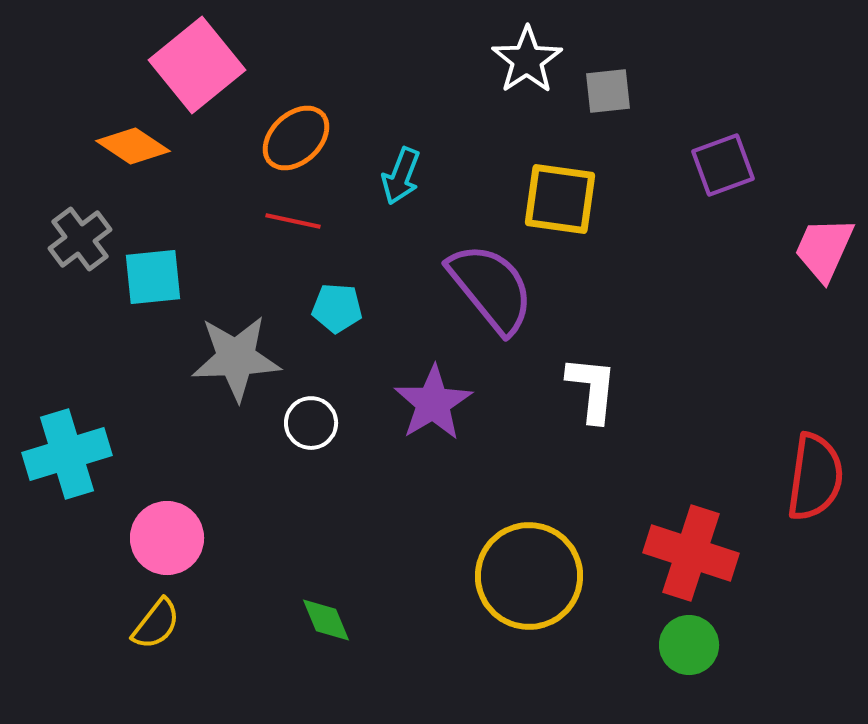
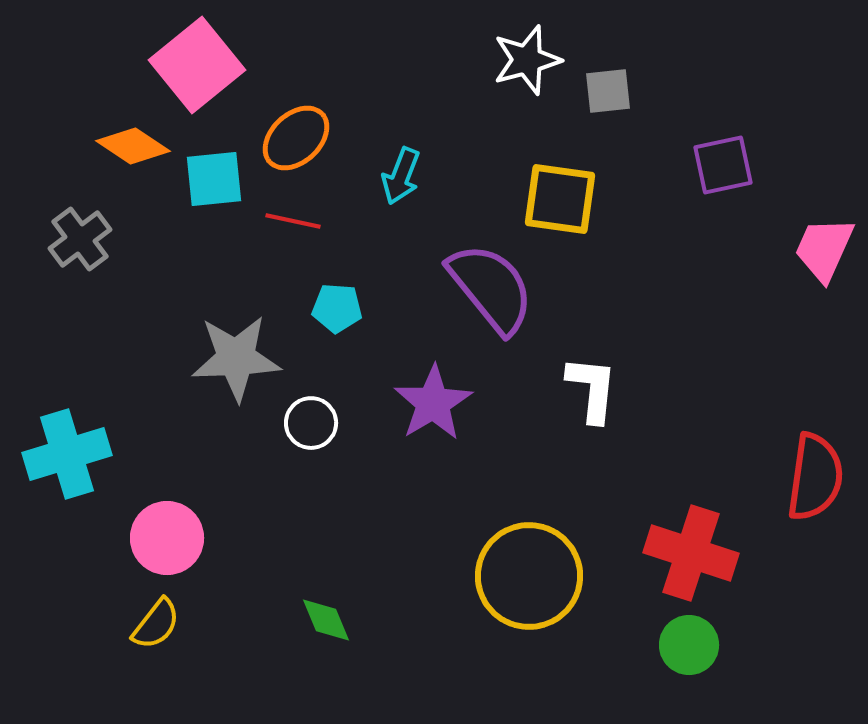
white star: rotated 18 degrees clockwise
purple square: rotated 8 degrees clockwise
cyan square: moved 61 px right, 98 px up
